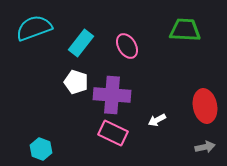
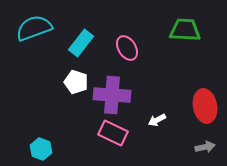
pink ellipse: moved 2 px down
